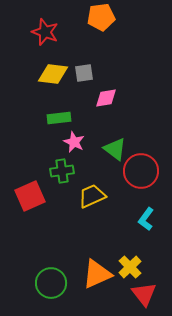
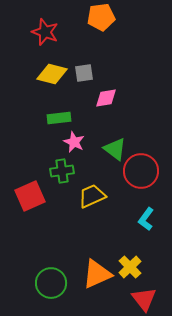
yellow diamond: moved 1 px left; rotated 8 degrees clockwise
red triangle: moved 5 px down
